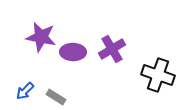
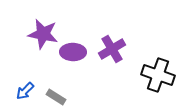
purple star: moved 2 px right, 3 px up
